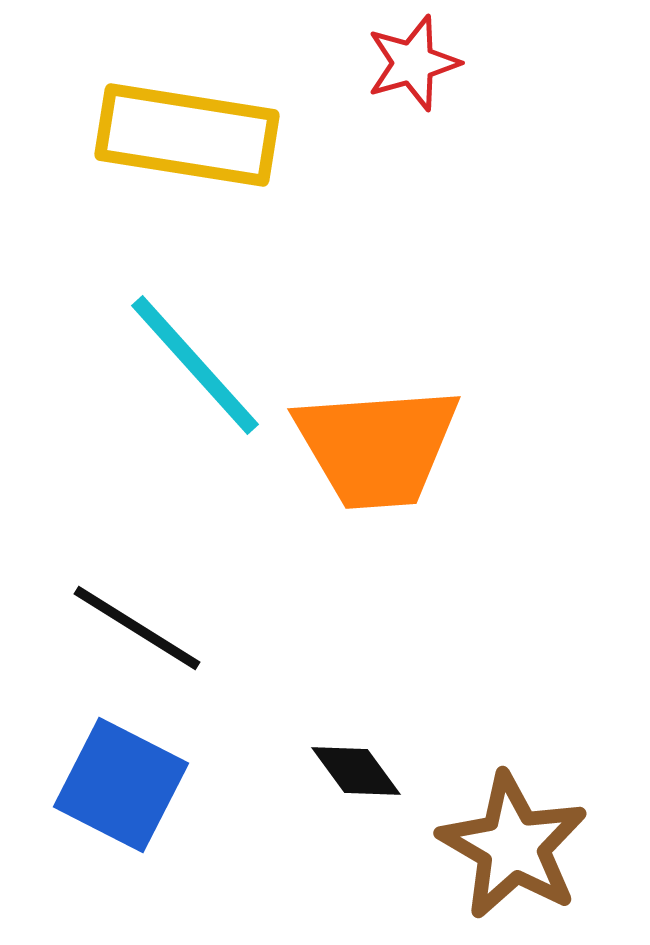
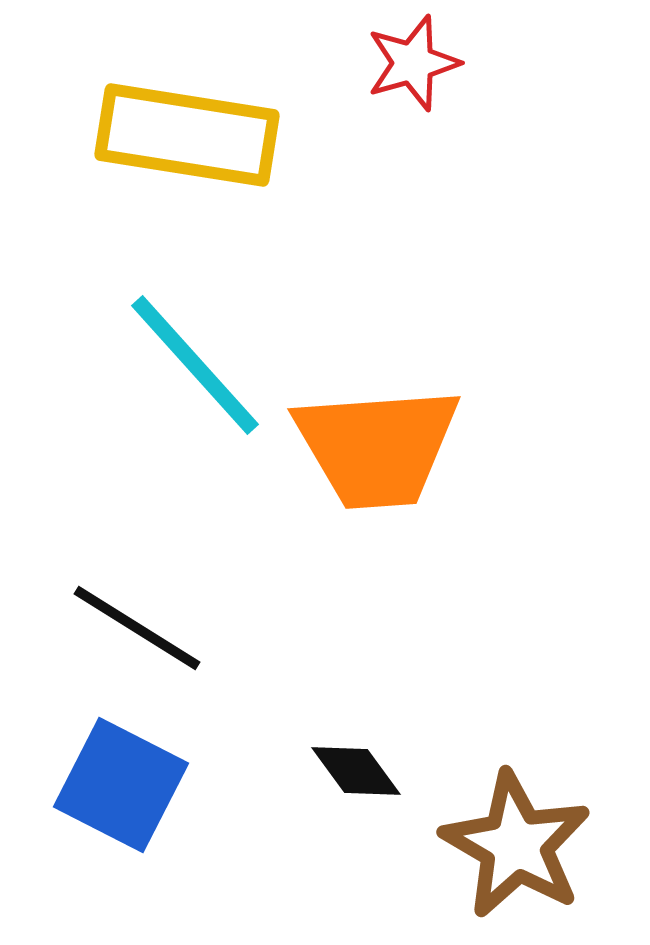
brown star: moved 3 px right, 1 px up
